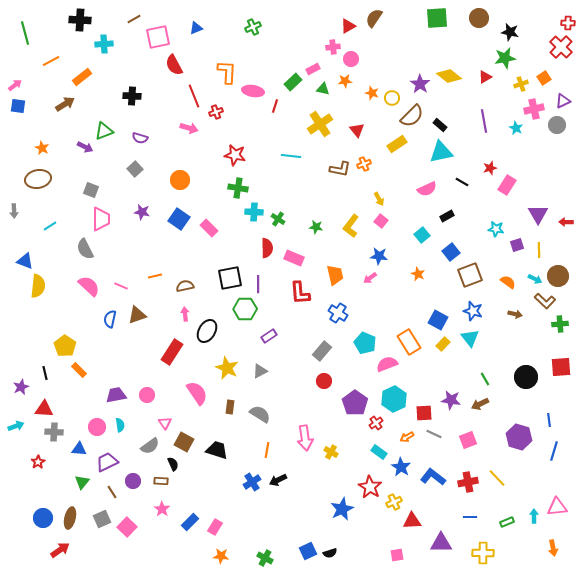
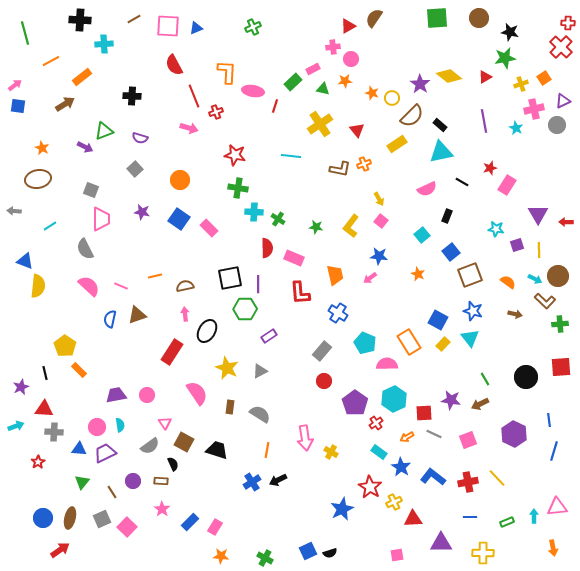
pink square at (158, 37): moved 10 px right, 11 px up; rotated 15 degrees clockwise
gray arrow at (14, 211): rotated 96 degrees clockwise
black rectangle at (447, 216): rotated 40 degrees counterclockwise
pink semicircle at (387, 364): rotated 20 degrees clockwise
purple hexagon at (519, 437): moved 5 px left, 3 px up; rotated 10 degrees clockwise
purple trapezoid at (107, 462): moved 2 px left, 9 px up
red triangle at (412, 521): moved 1 px right, 2 px up
